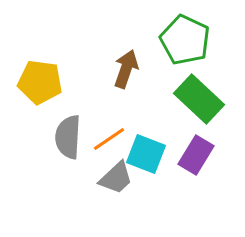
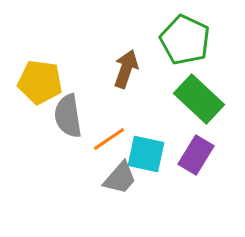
gray semicircle: moved 21 px up; rotated 12 degrees counterclockwise
cyan square: rotated 9 degrees counterclockwise
gray trapezoid: moved 4 px right; rotated 6 degrees counterclockwise
